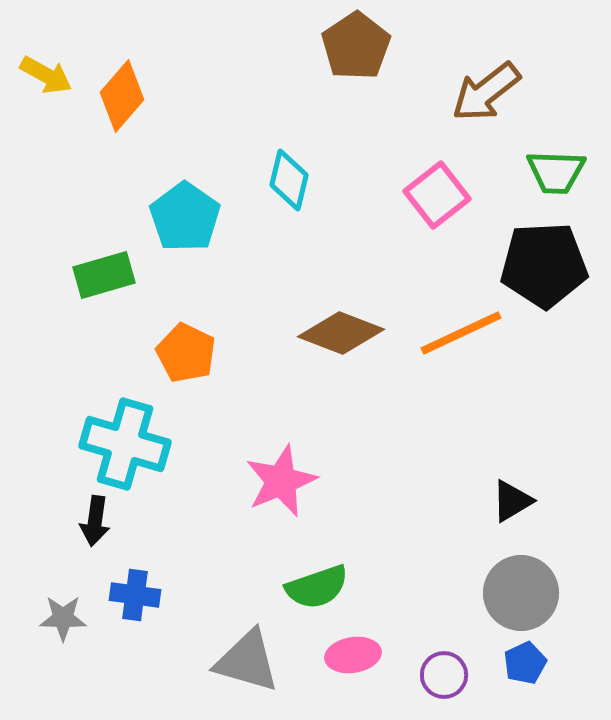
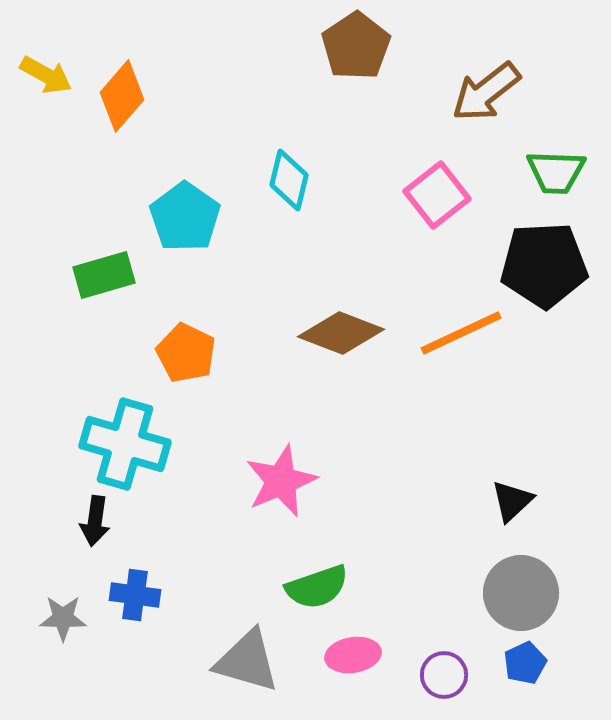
black triangle: rotated 12 degrees counterclockwise
